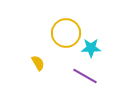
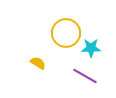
yellow semicircle: rotated 28 degrees counterclockwise
